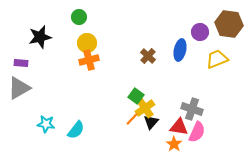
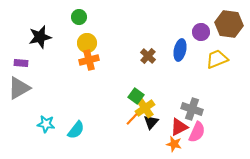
purple circle: moved 1 px right
red triangle: rotated 36 degrees counterclockwise
orange star: rotated 21 degrees counterclockwise
